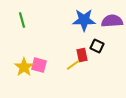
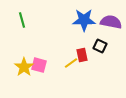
purple semicircle: moved 1 px left, 1 px down; rotated 15 degrees clockwise
black square: moved 3 px right
yellow line: moved 2 px left, 2 px up
